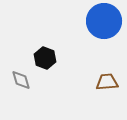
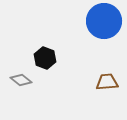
gray diamond: rotated 35 degrees counterclockwise
